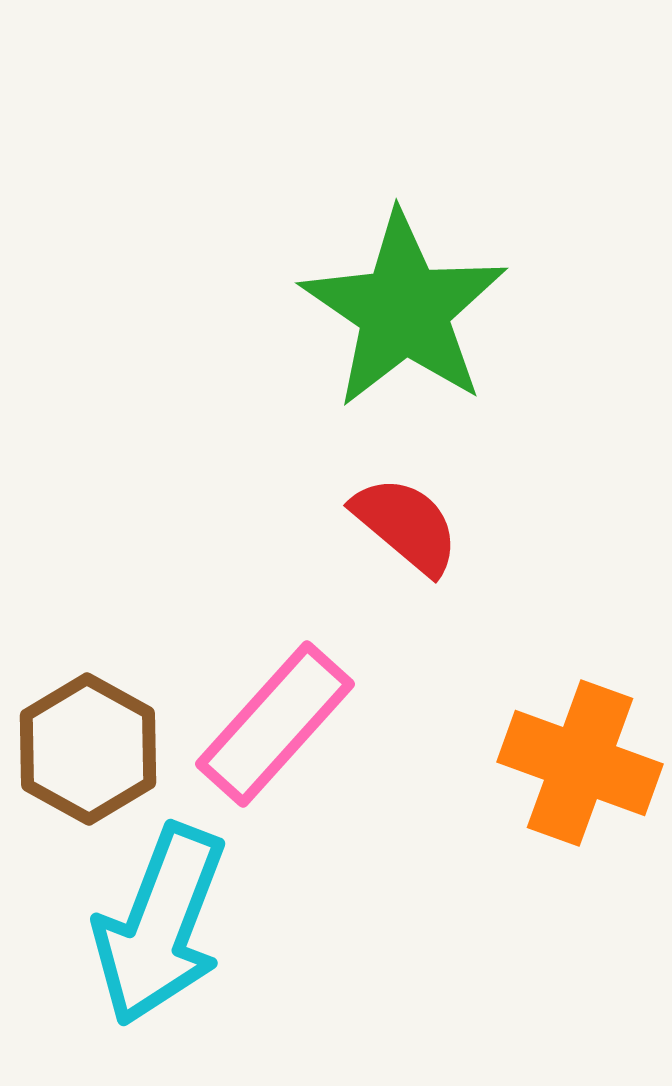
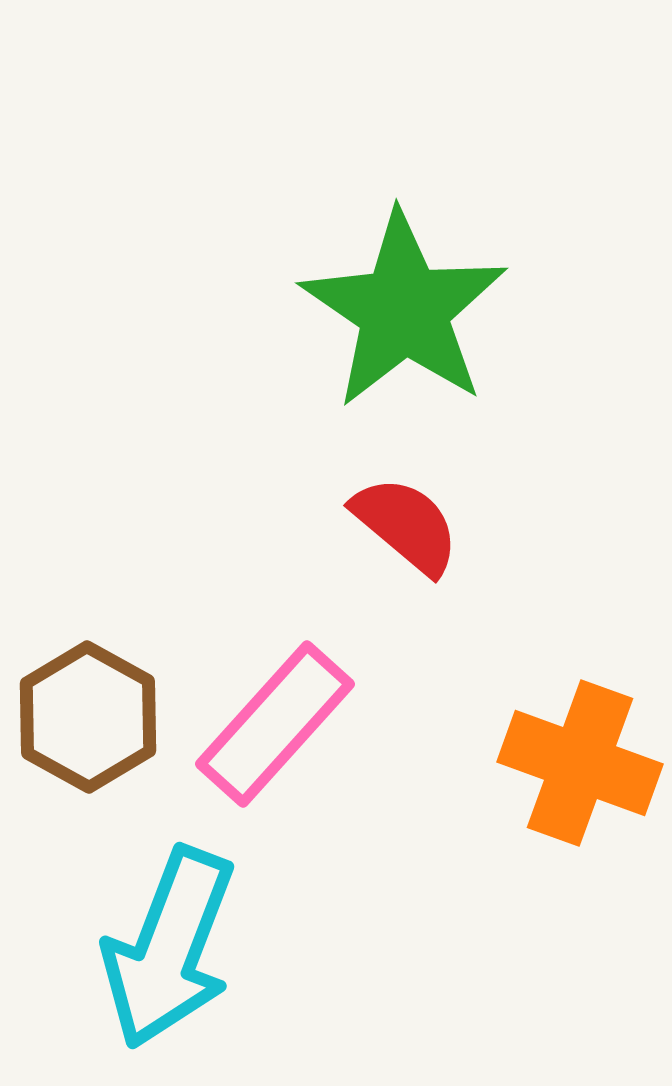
brown hexagon: moved 32 px up
cyan arrow: moved 9 px right, 23 px down
